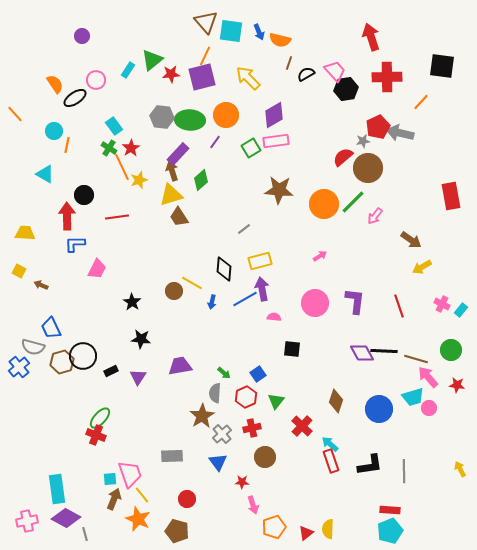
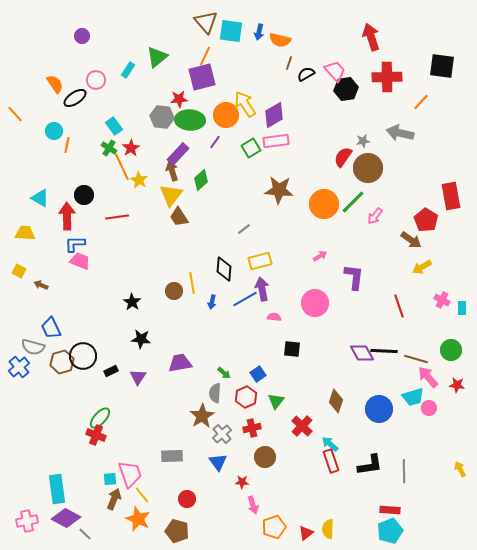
blue arrow at (259, 32): rotated 35 degrees clockwise
green triangle at (152, 60): moved 5 px right, 3 px up
red star at (171, 74): moved 8 px right, 25 px down
yellow arrow at (248, 78): moved 3 px left, 26 px down; rotated 12 degrees clockwise
red pentagon at (378, 127): moved 48 px right, 93 px down; rotated 15 degrees counterclockwise
red semicircle at (343, 157): rotated 15 degrees counterclockwise
cyan triangle at (45, 174): moved 5 px left, 24 px down
yellow star at (139, 180): rotated 24 degrees counterclockwise
yellow triangle at (171, 195): rotated 35 degrees counterclockwise
pink trapezoid at (97, 269): moved 17 px left, 8 px up; rotated 95 degrees counterclockwise
yellow line at (192, 283): rotated 50 degrees clockwise
purple L-shape at (355, 301): moved 1 px left, 24 px up
pink cross at (442, 304): moved 4 px up
cyan rectangle at (461, 310): moved 1 px right, 2 px up; rotated 40 degrees counterclockwise
purple trapezoid at (180, 366): moved 3 px up
gray line at (85, 534): rotated 32 degrees counterclockwise
